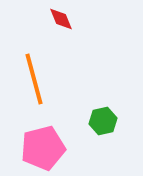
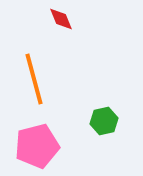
green hexagon: moved 1 px right
pink pentagon: moved 6 px left, 2 px up
